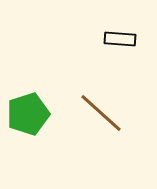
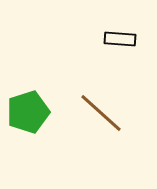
green pentagon: moved 2 px up
